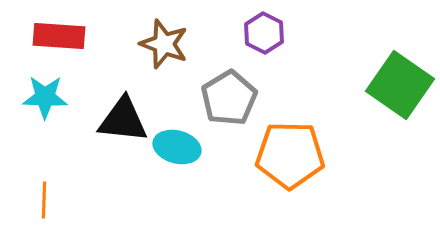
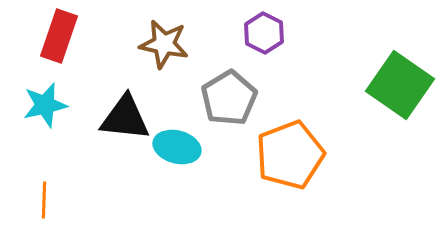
red rectangle: rotated 75 degrees counterclockwise
brown star: rotated 9 degrees counterclockwise
cyan star: moved 8 px down; rotated 15 degrees counterclockwise
black triangle: moved 2 px right, 2 px up
orange pentagon: rotated 22 degrees counterclockwise
